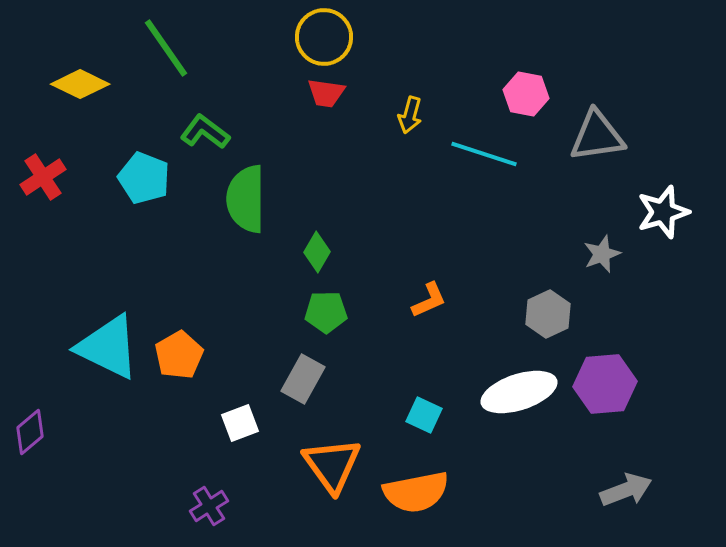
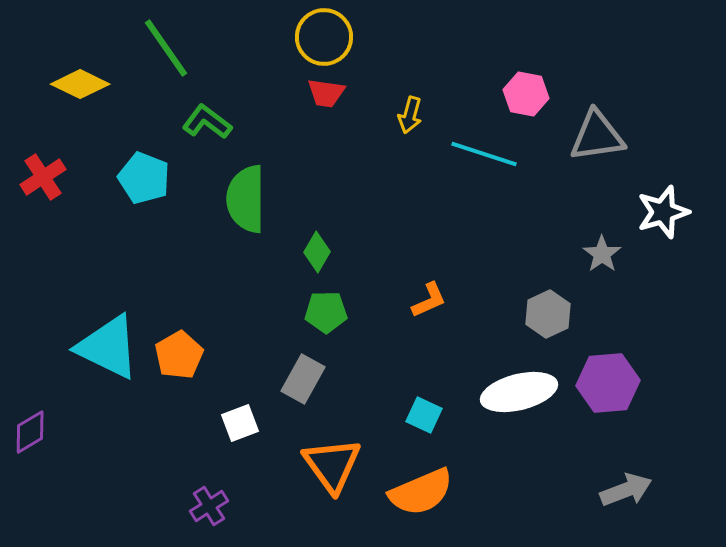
green L-shape: moved 2 px right, 10 px up
gray star: rotated 15 degrees counterclockwise
purple hexagon: moved 3 px right, 1 px up
white ellipse: rotated 4 degrees clockwise
purple diamond: rotated 9 degrees clockwise
orange semicircle: moved 5 px right; rotated 12 degrees counterclockwise
